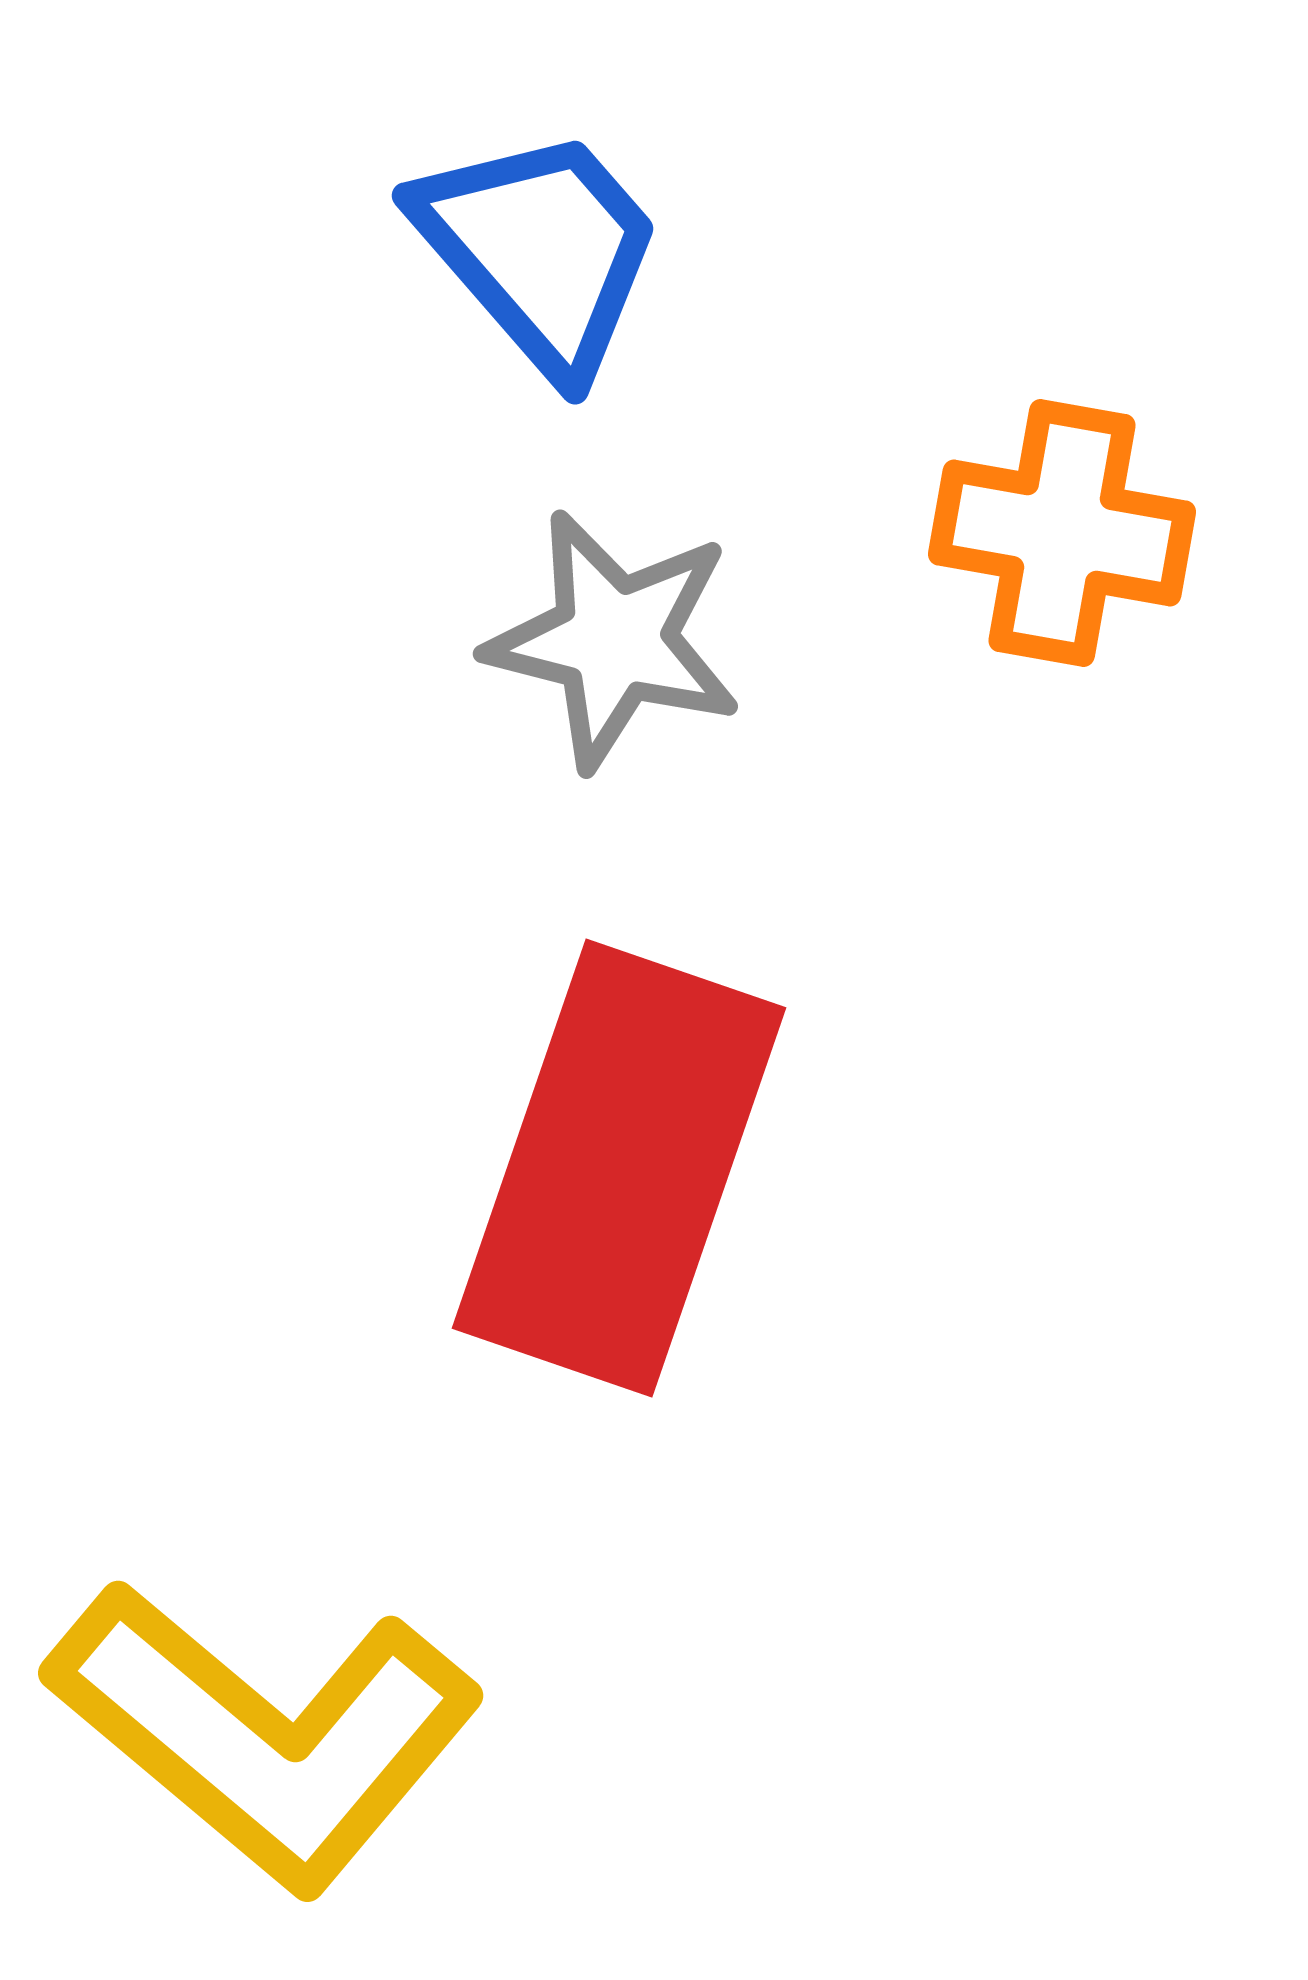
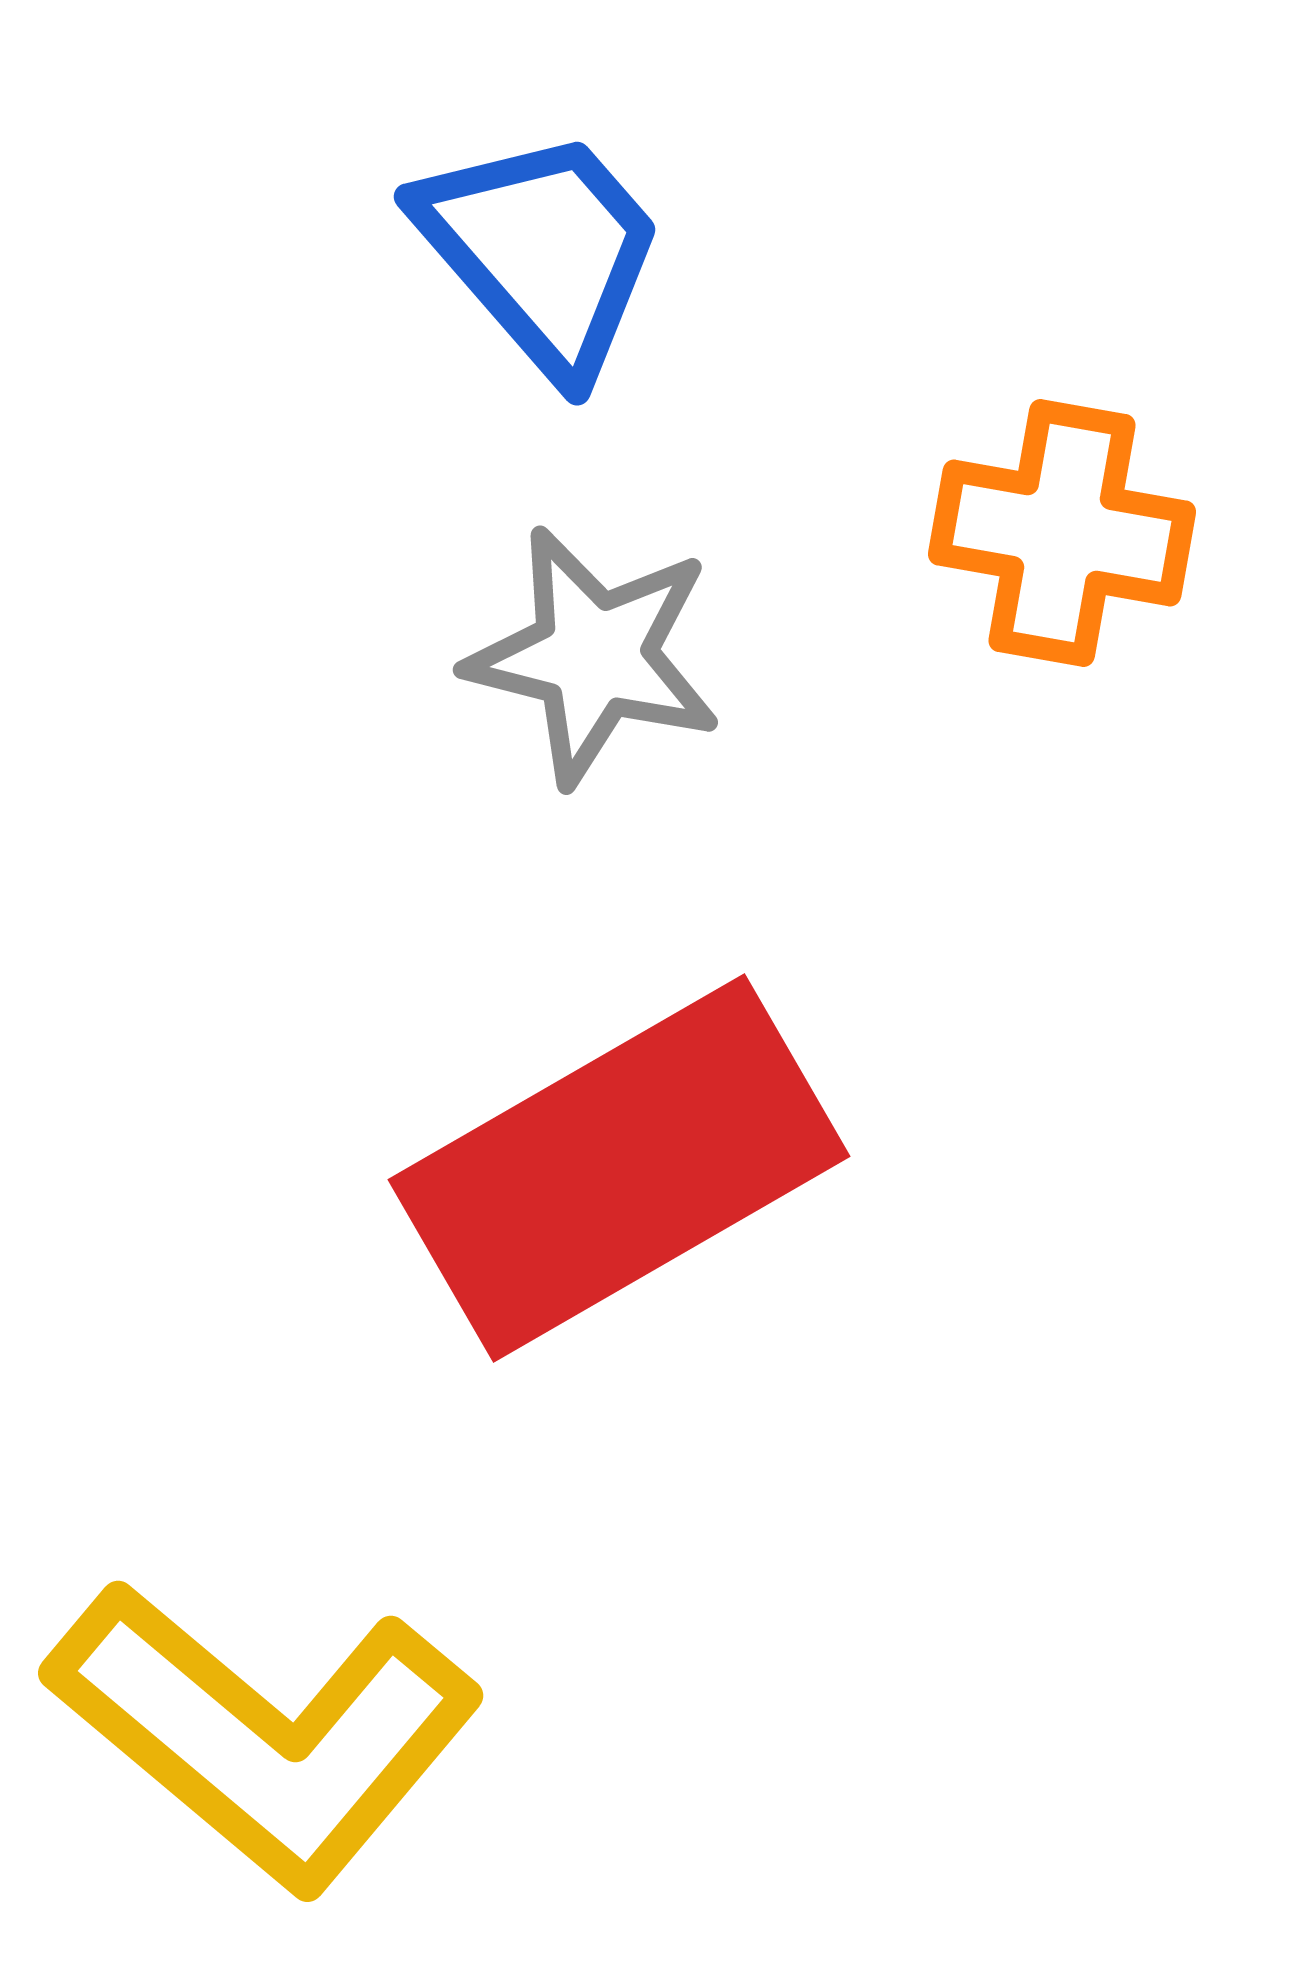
blue trapezoid: moved 2 px right, 1 px down
gray star: moved 20 px left, 16 px down
red rectangle: rotated 41 degrees clockwise
